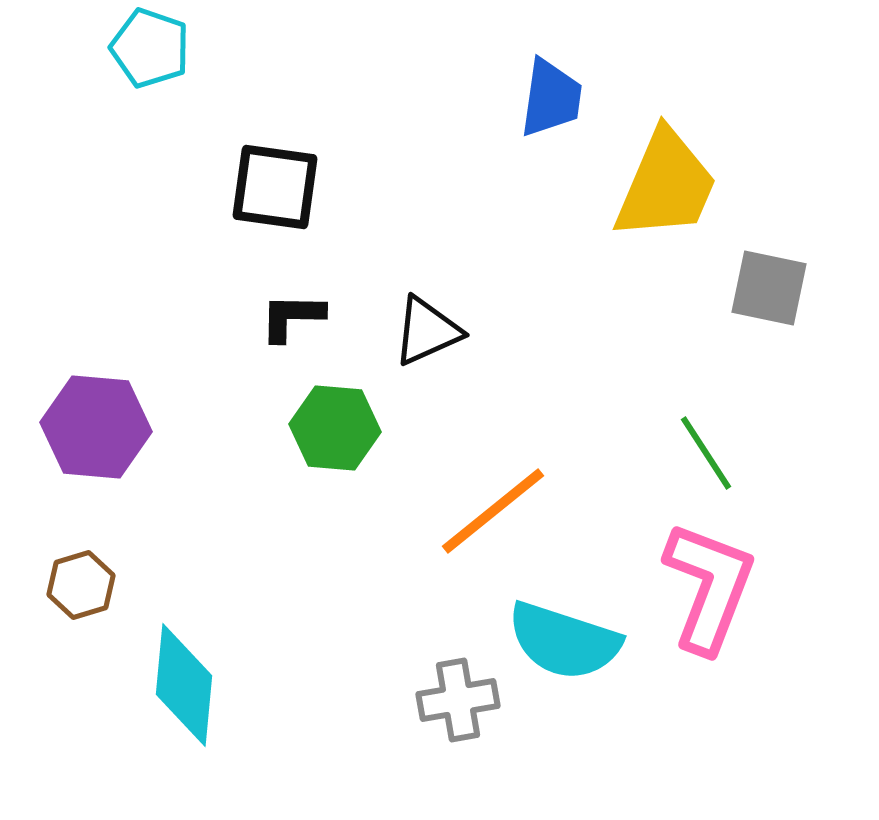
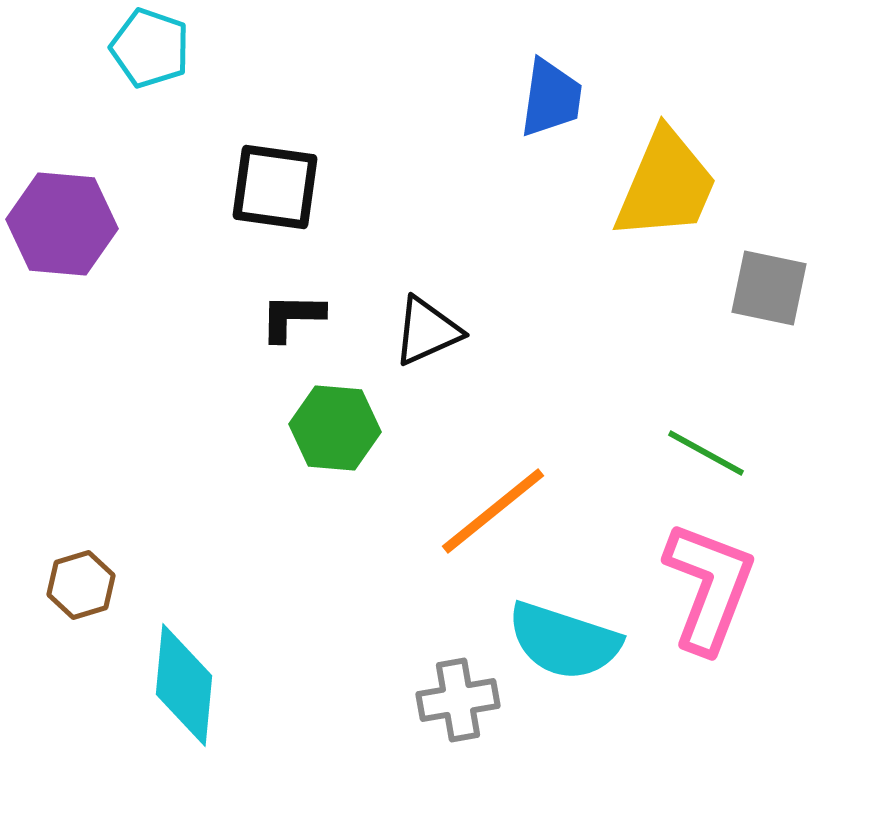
purple hexagon: moved 34 px left, 203 px up
green line: rotated 28 degrees counterclockwise
